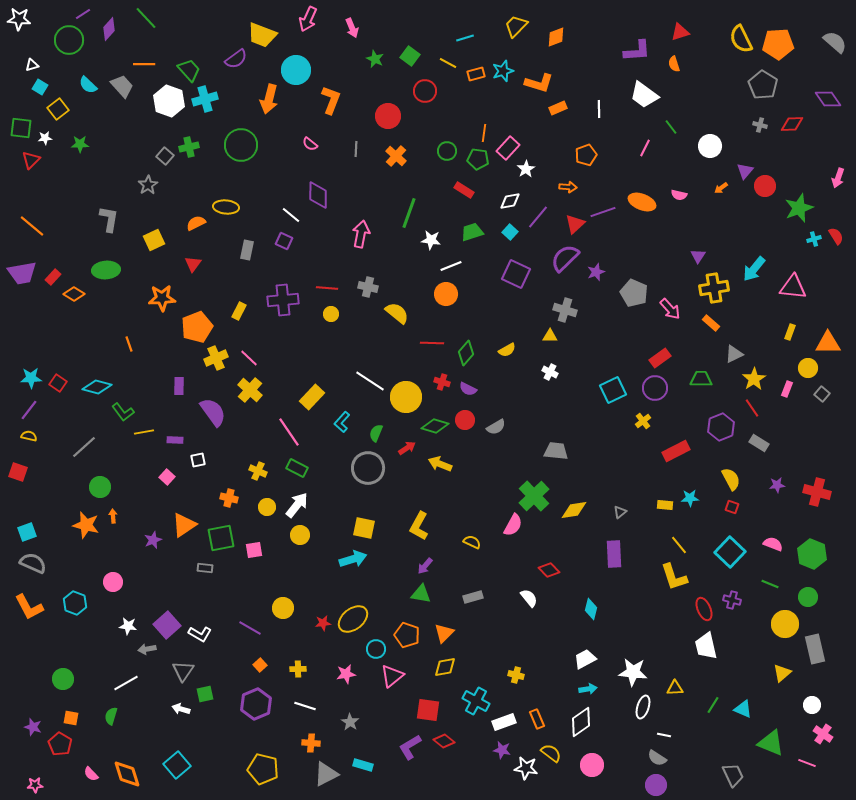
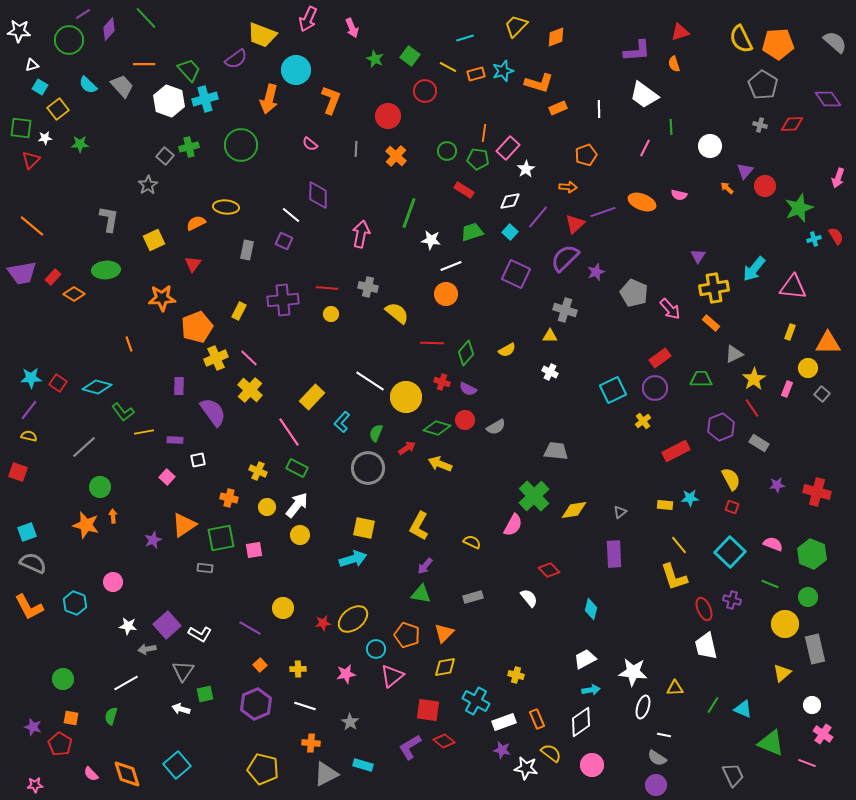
white star at (19, 19): moved 12 px down
yellow line at (448, 63): moved 4 px down
green line at (671, 127): rotated 35 degrees clockwise
orange arrow at (721, 188): moved 6 px right; rotated 80 degrees clockwise
green diamond at (435, 426): moved 2 px right, 2 px down
cyan arrow at (588, 689): moved 3 px right, 1 px down
